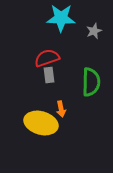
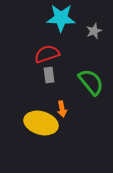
red semicircle: moved 4 px up
green semicircle: rotated 40 degrees counterclockwise
orange arrow: moved 1 px right
